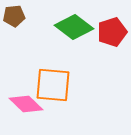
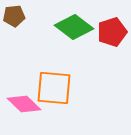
orange square: moved 1 px right, 3 px down
pink diamond: moved 2 px left
